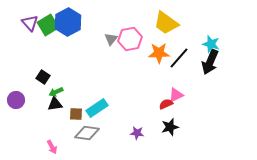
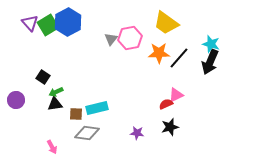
pink hexagon: moved 1 px up
cyan rectangle: rotated 20 degrees clockwise
